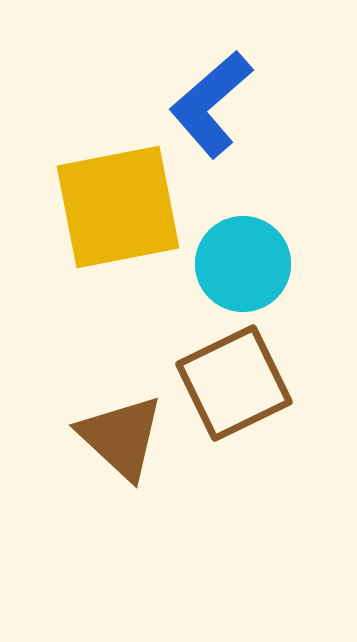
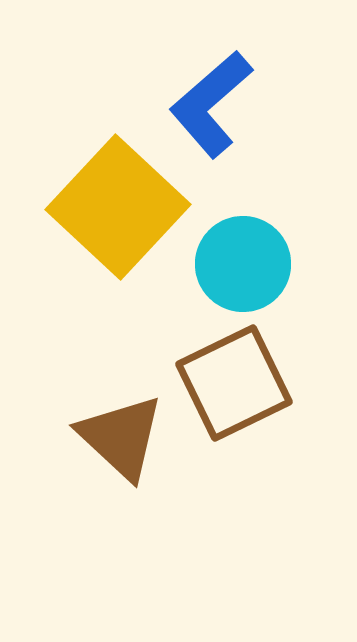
yellow square: rotated 36 degrees counterclockwise
